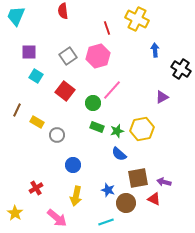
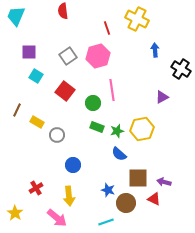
pink line: rotated 50 degrees counterclockwise
brown square: rotated 10 degrees clockwise
yellow arrow: moved 7 px left; rotated 18 degrees counterclockwise
